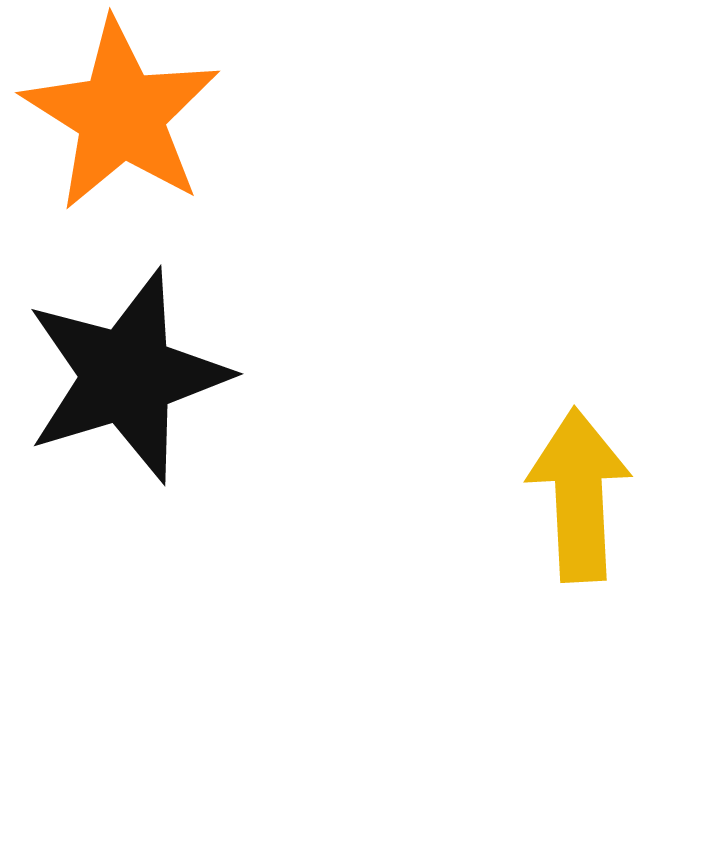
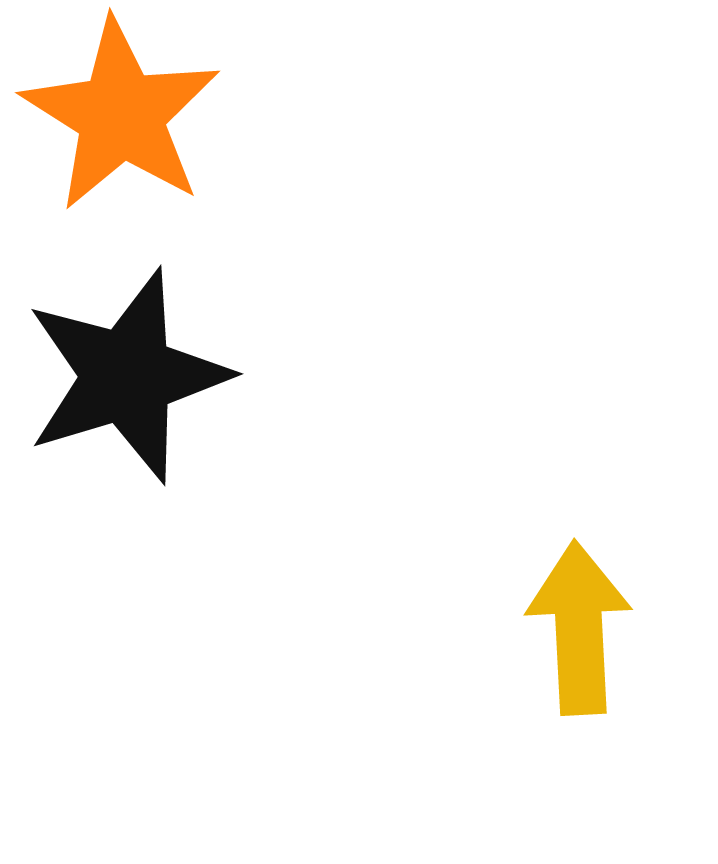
yellow arrow: moved 133 px down
